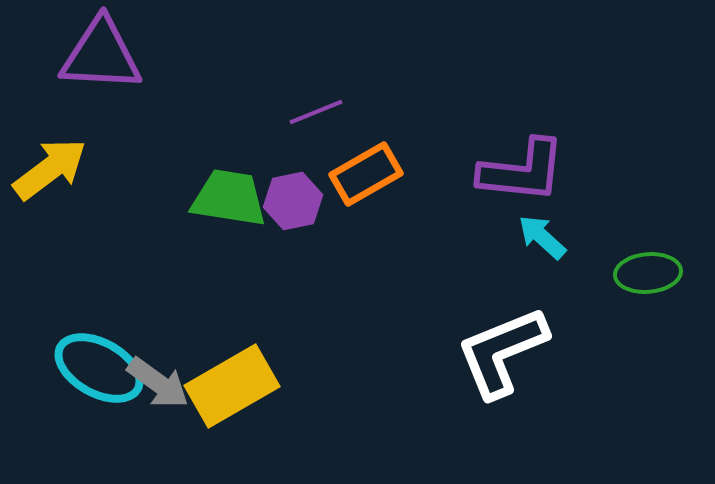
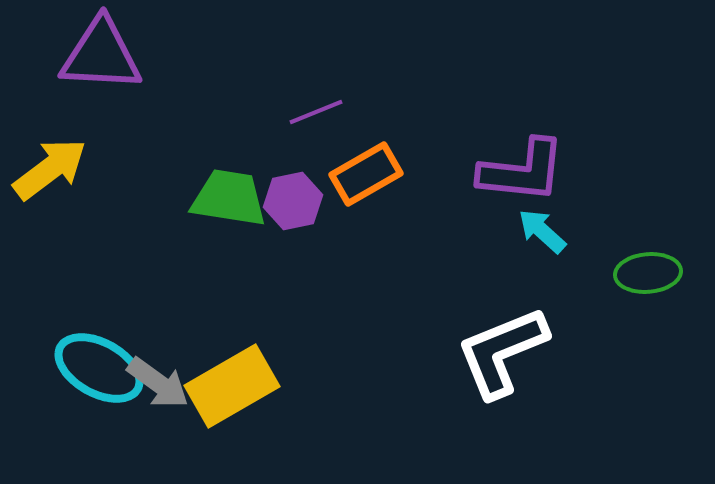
cyan arrow: moved 6 px up
